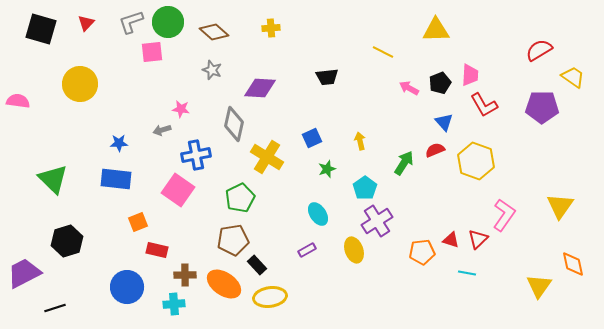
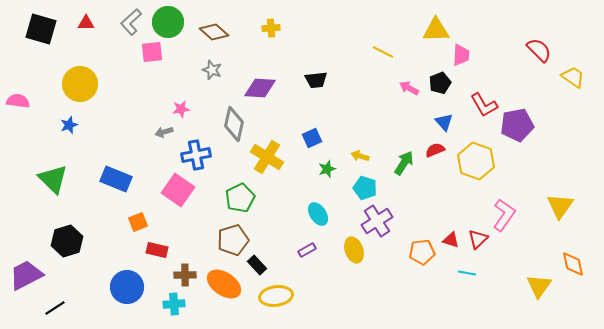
gray L-shape at (131, 22): rotated 24 degrees counterclockwise
red triangle at (86, 23): rotated 48 degrees clockwise
red semicircle at (539, 50): rotated 76 degrees clockwise
pink trapezoid at (470, 75): moved 9 px left, 20 px up
black trapezoid at (327, 77): moved 11 px left, 3 px down
purple pentagon at (542, 107): moved 25 px left, 18 px down; rotated 12 degrees counterclockwise
pink star at (181, 109): rotated 18 degrees counterclockwise
gray arrow at (162, 130): moved 2 px right, 2 px down
yellow arrow at (360, 141): moved 15 px down; rotated 60 degrees counterclockwise
blue star at (119, 143): moved 50 px left, 18 px up; rotated 18 degrees counterclockwise
blue rectangle at (116, 179): rotated 16 degrees clockwise
cyan pentagon at (365, 188): rotated 20 degrees counterclockwise
brown pentagon at (233, 240): rotated 8 degrees counterclockwise
purple trapezoid at (24, 273): moved 2 px right, 2 px down
yellow ellipse at (270, 297): moved 6 px right, 1 px up
black line at (55, 308): rotated 15 degrees counterclockwise
